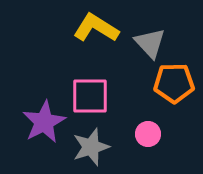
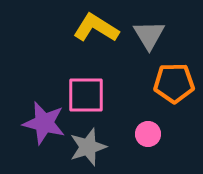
gray triangle: moved 1 px left, 8 px up; rotated 12 degrees clockwise
pink square: moved 4 px left, 1 px up
purple star: moved 1 px down; rotated 30 degrees counterclockwise
gray star: moved 3 px left
